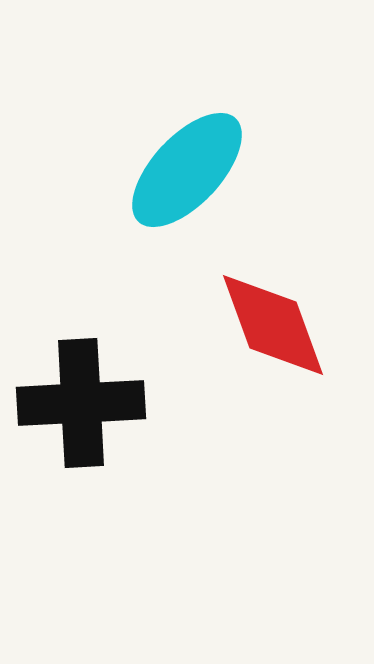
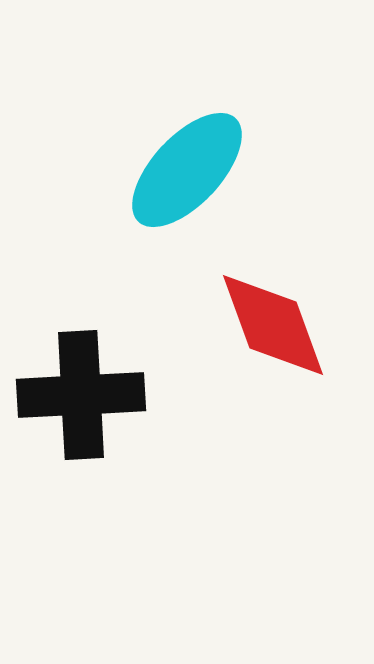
black cross: moved 8 px up
